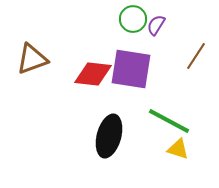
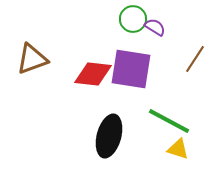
purple semicircle: moved 1 px left, 2 px down; rotated 90 degrees clockwise
brown line: moved 1 px left, 3 px down
